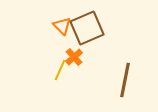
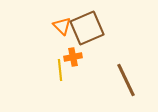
orange cross: moved 1 px left; rotated 30 degrees clockwise
yellow line: rotated 30 degrees counterclockwise
brown line: moved 1 px right; rotated 36 degrees counterclockwise
